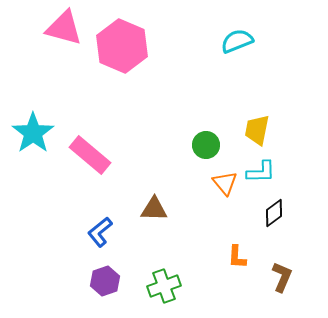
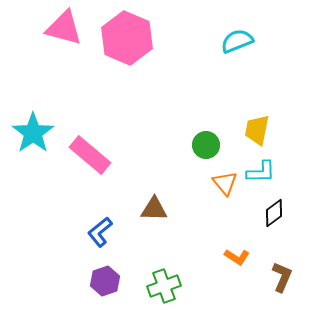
pink hexagon: moved 5 px right, 8 px up
orange L-shape: rotated 60 degrees counterclockwise
